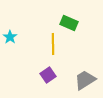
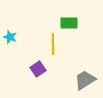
green rectangle: rotated 24 degrees counterclockwise
cyan star: rotated 16 degrees counterclockwise
purple square: moved 10 px left, 6 px up
